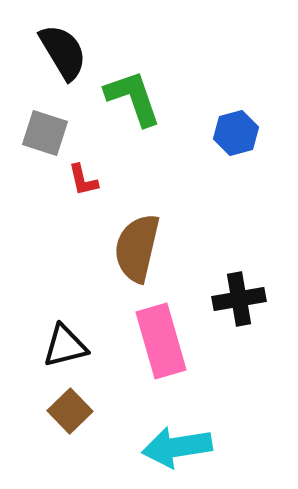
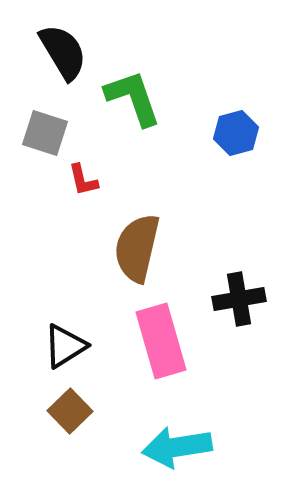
black triangle: rotated 18 degrees counterclockwise
